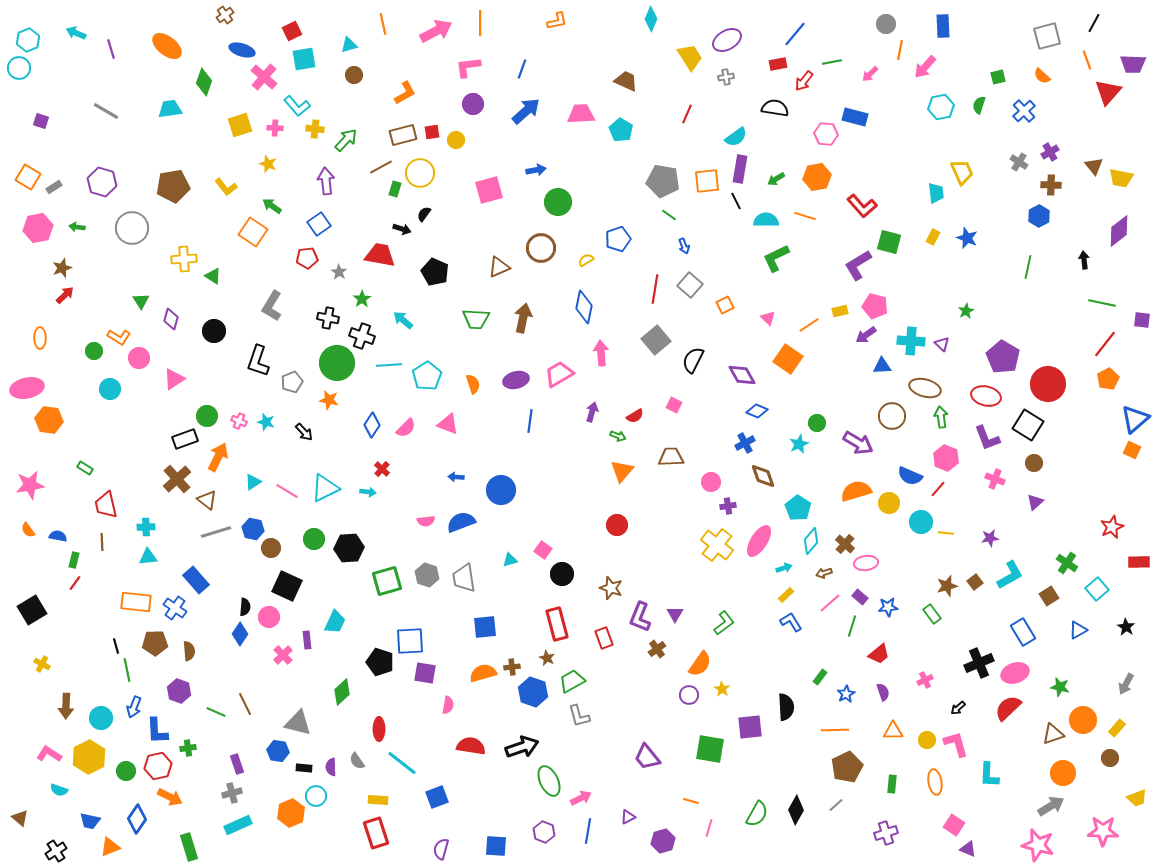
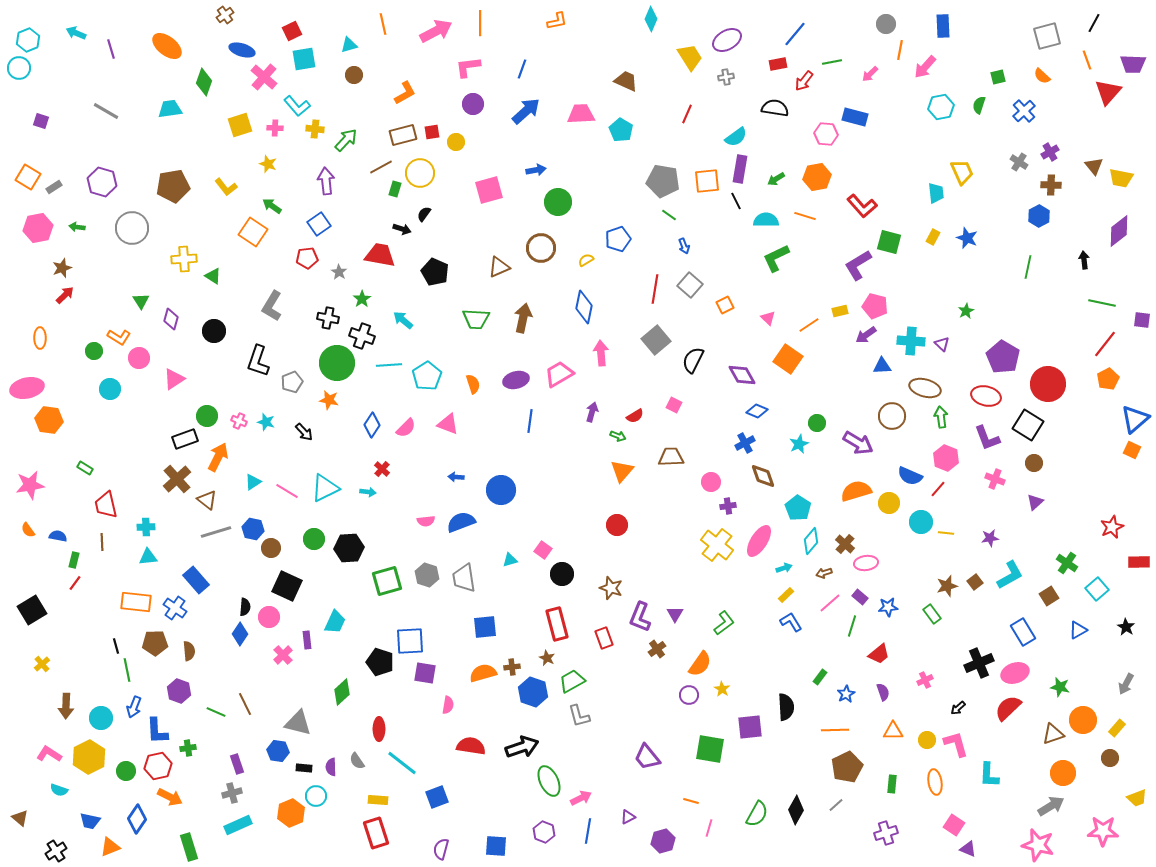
yellow circle at (456, 140): moved 2 px down
yellow cross at (42, 664): rotated 21 degrees clockwise
